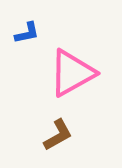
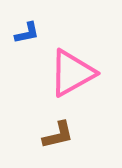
brown L-shape: rotated 16 degrees clockwise
